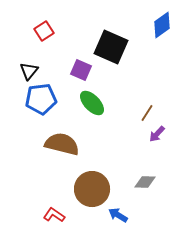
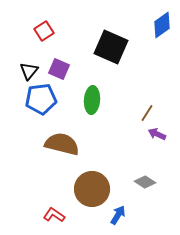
purple square: moved 22 px left, 1 px up
green ellipse: moved 3 px up; rotated 48 degrees clockwise
purple arrow: rotated 72 degrees clockwise
gray diamond: rotated 30 degrees clockwise
blue arrow: rotated 90 degrees clockwise
